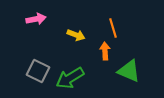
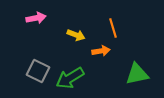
pink arrow: moved 1 px up
orange arrow: moved 4 px left; rotated 84 degrees clockwise
green triangle: moved 8 px right, 3 px down; rotated 35 degrees counterclockwise
